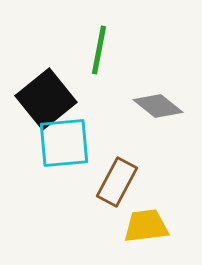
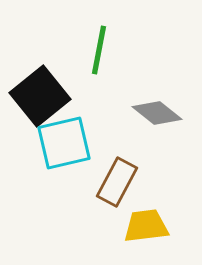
black square: moved 6 px left, 3 px up
gray diamond: moved 1 px left, 7 px down
cyan square: rotated 8 degrees counterclockwise
